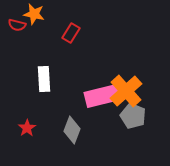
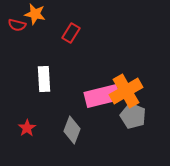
orange star: moved 1 px right
orange cross: rotated 12 degrees clockwise
